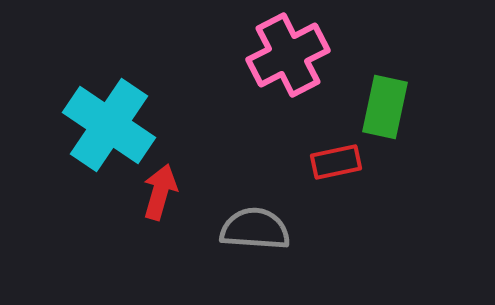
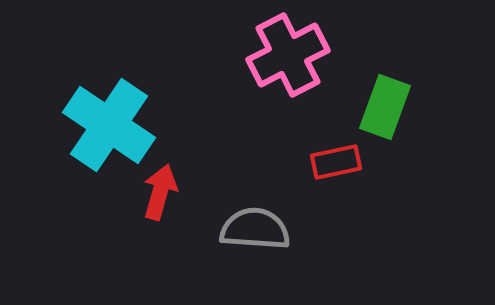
green rectangle: rotated 8 degrees clockwise
